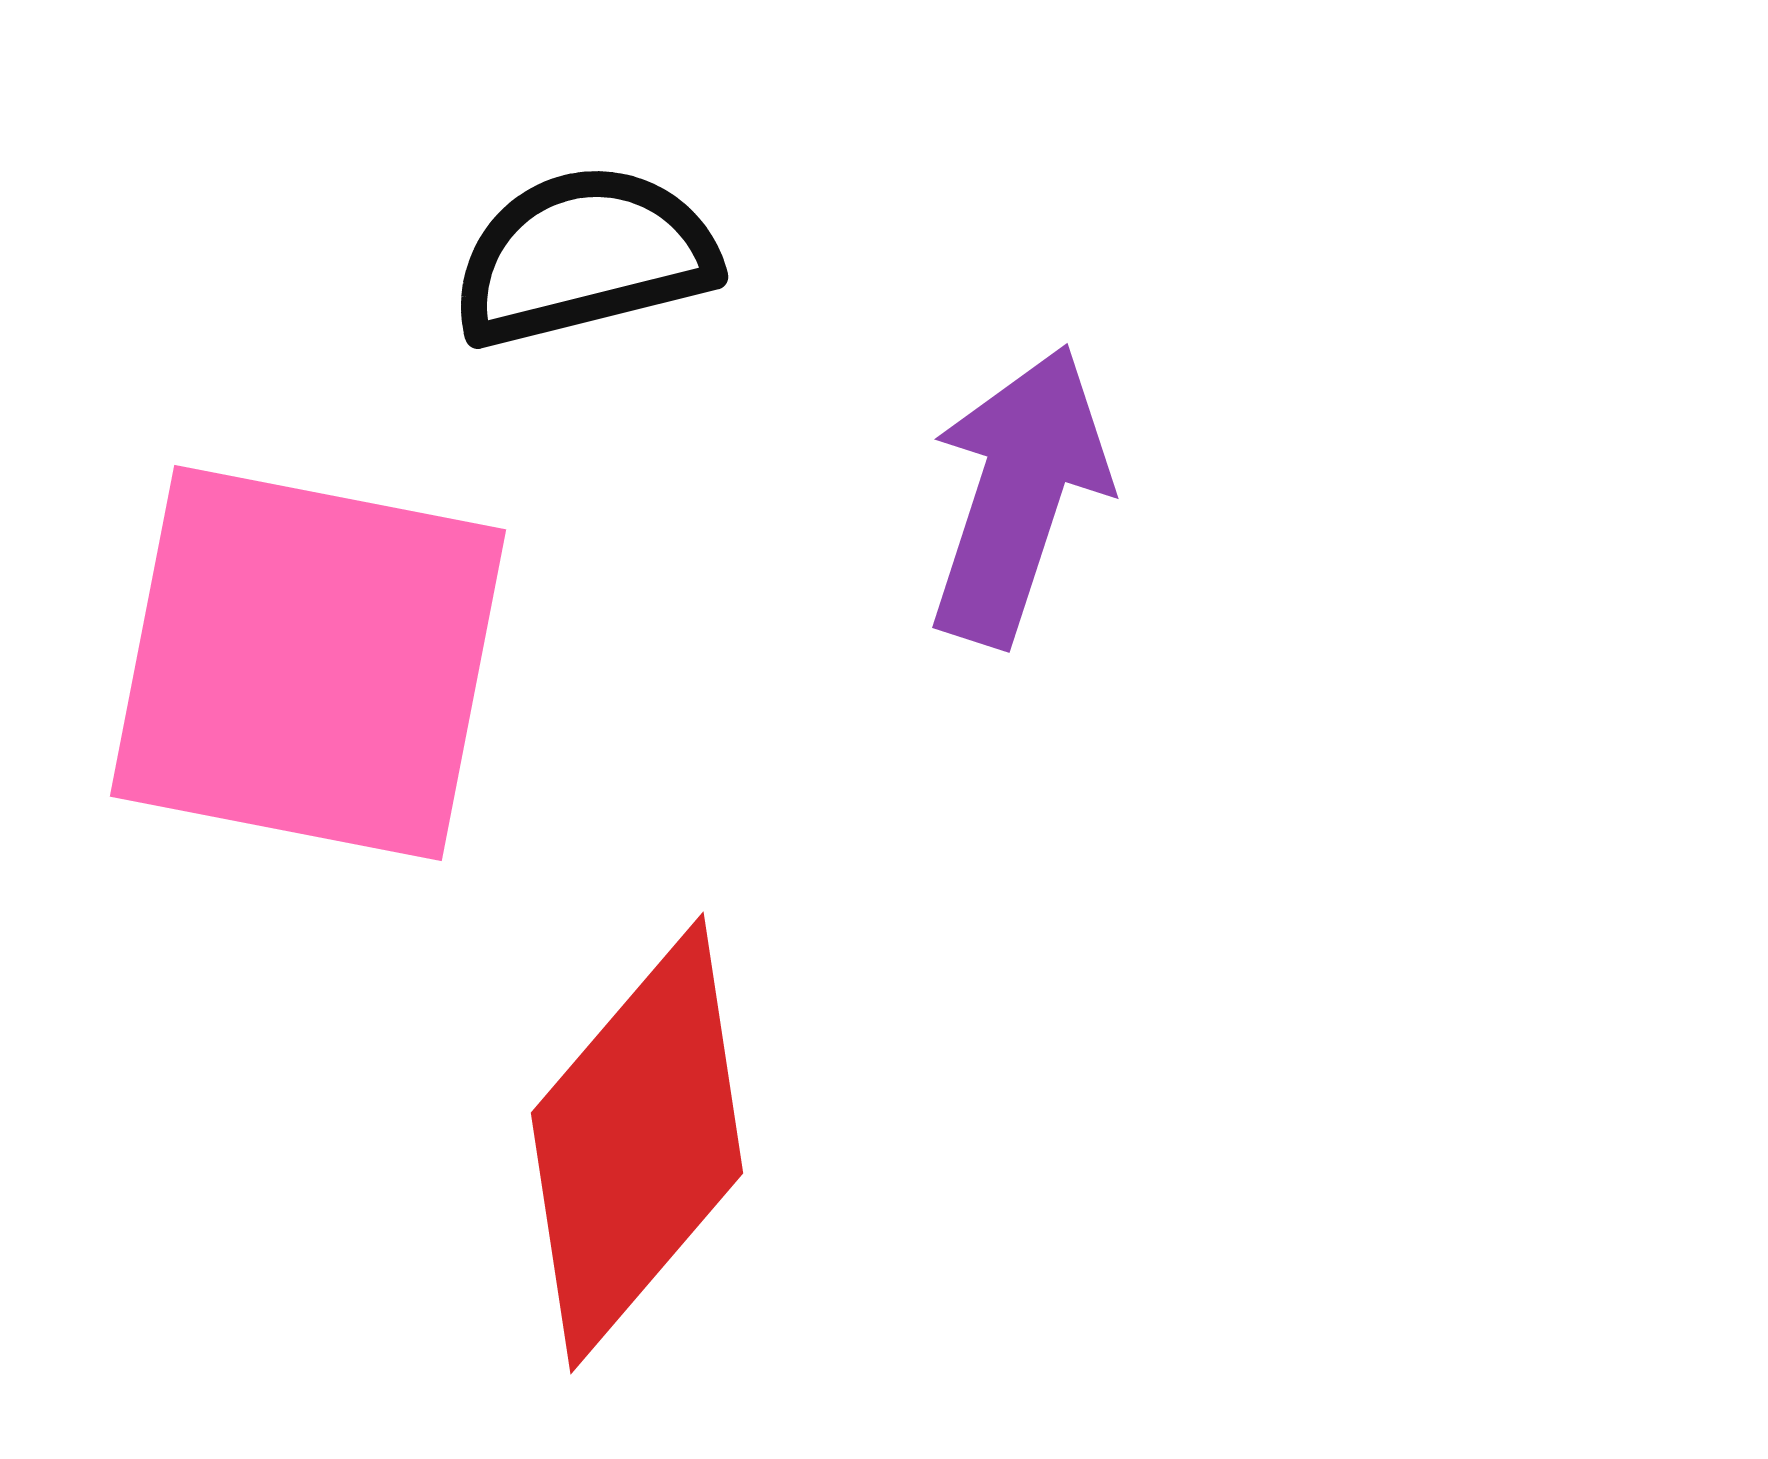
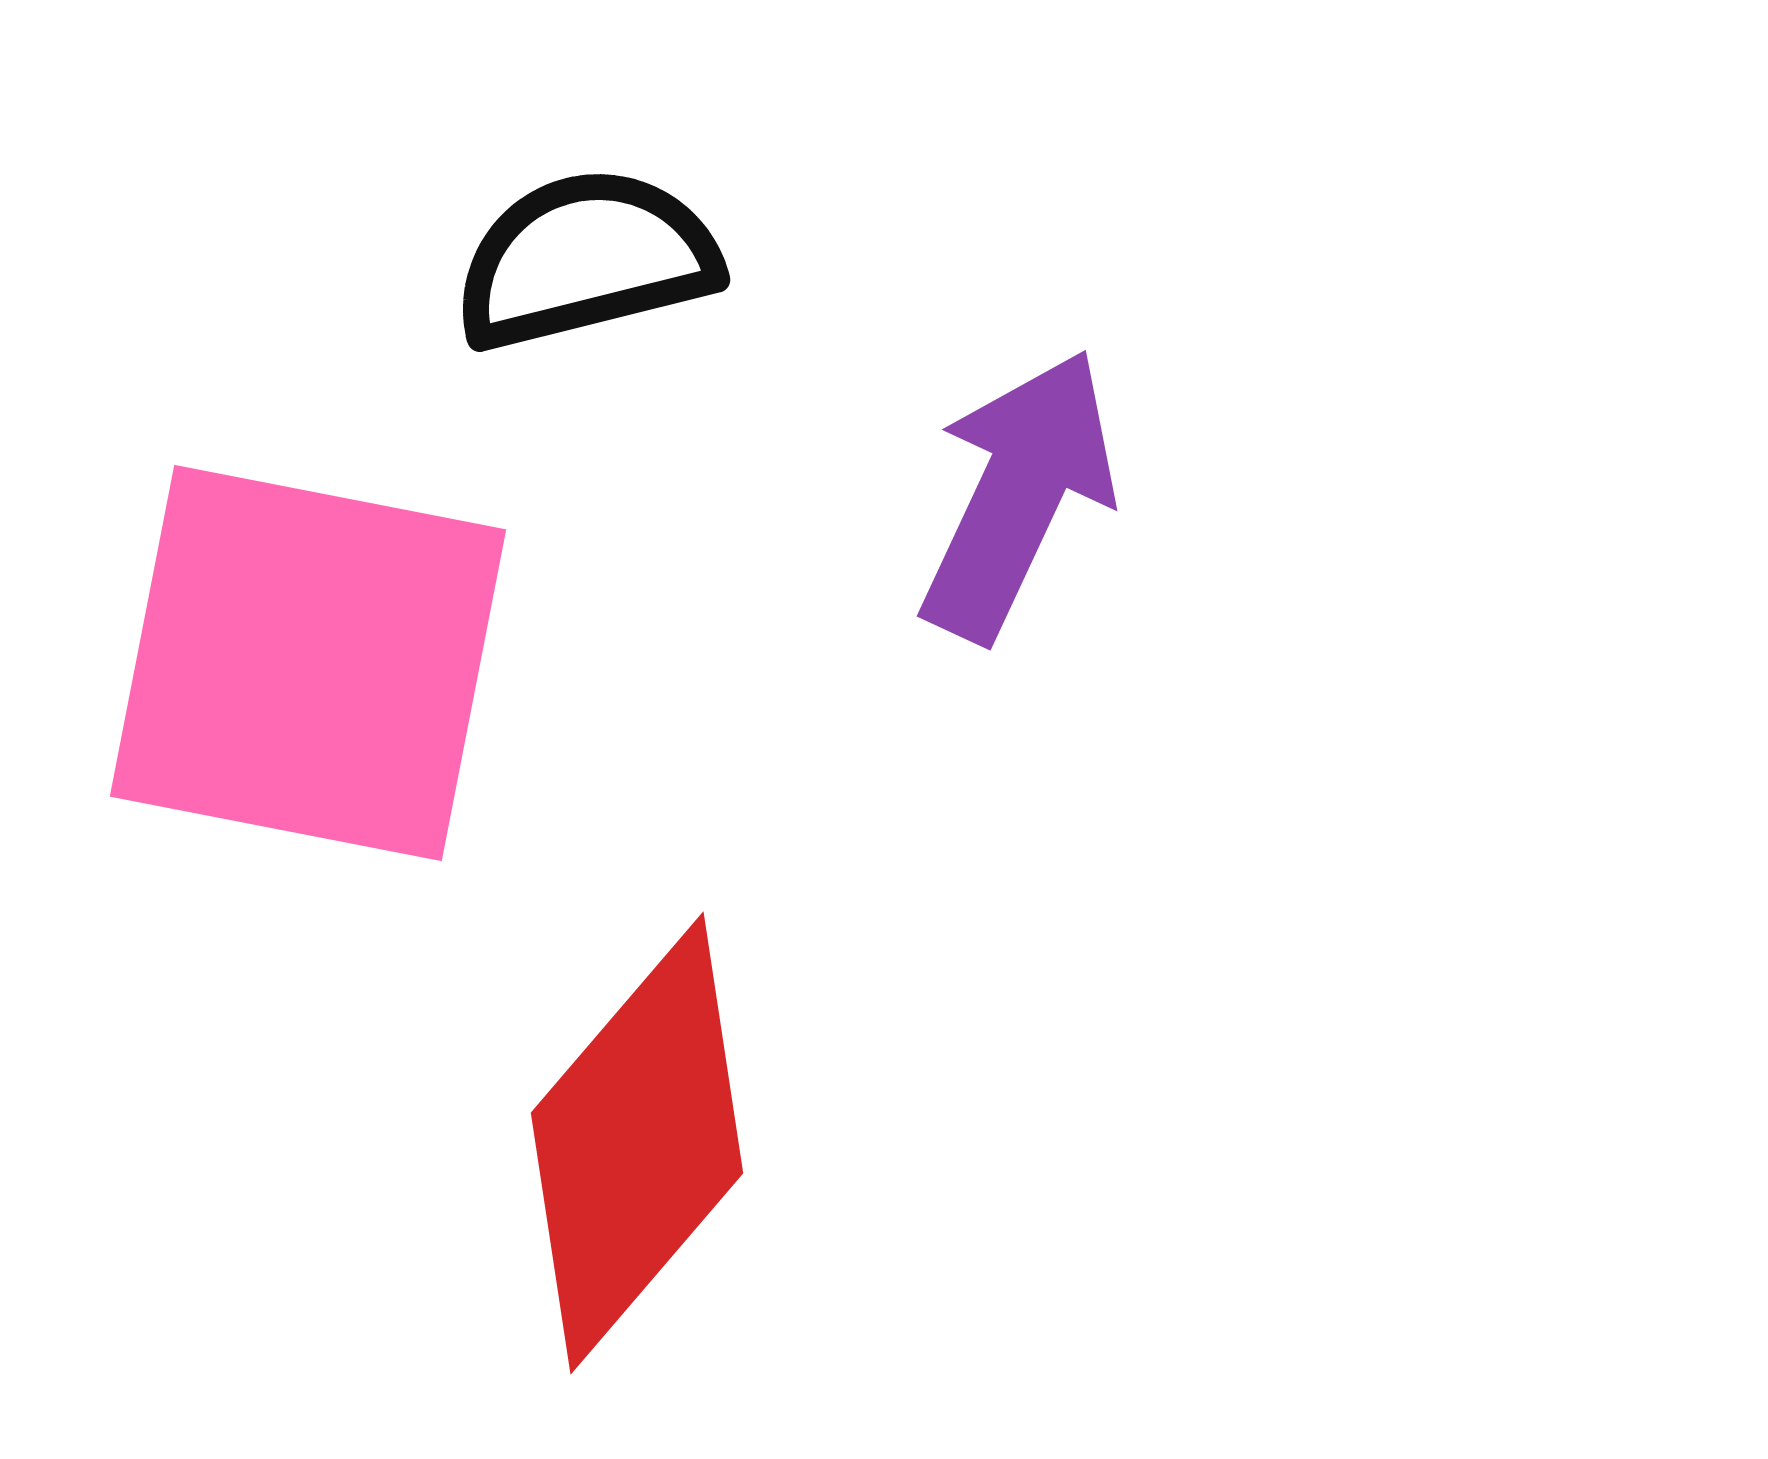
black semicircle: moved 2 px right, 3 px down
purple arrow: rotated 7 degrees clockwise
